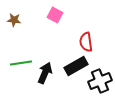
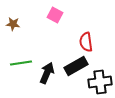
brown star: moved 1 px left, 4 px down
black arrow: moved 2 px right
black cross: moved 1 px down; rotated 15 degrees clockwise
